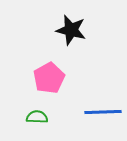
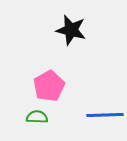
pink pentagon: moved 8 px down
blue line: moved 2 px right, 3 px down
